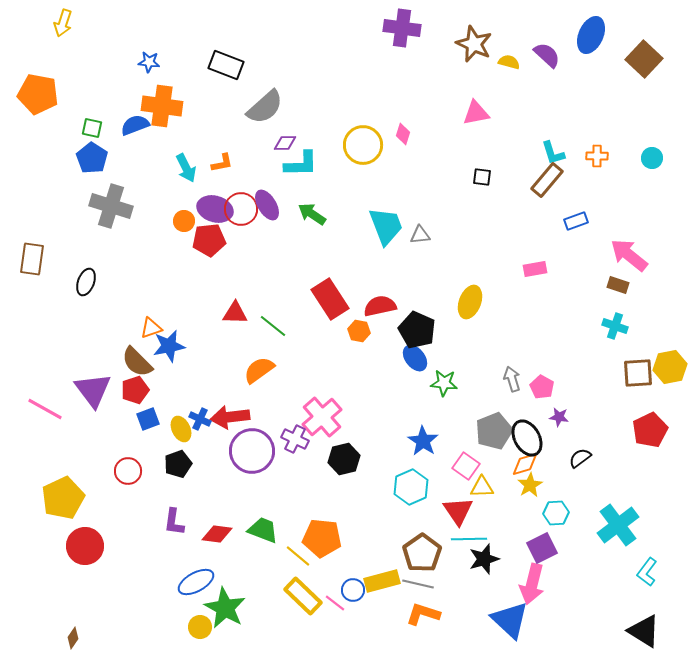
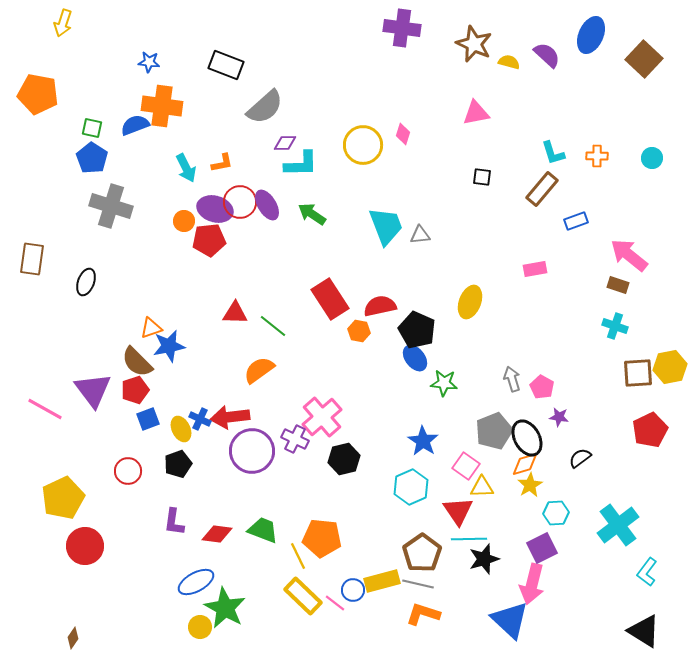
brown rectangle at (547, 180): moved 5 px left, 9 px down
red circle at (241, 209): moved 1 px left, 7 px up
yellow line at (298, 556): rotated 24 degrees clockwise
